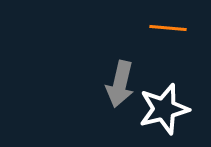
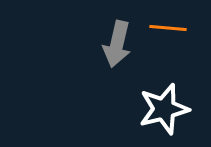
gray arrow: moved 3 px left, 40 px up
